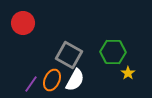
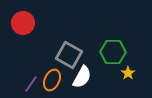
white semicircle: moved 7 px right, 3 px up
